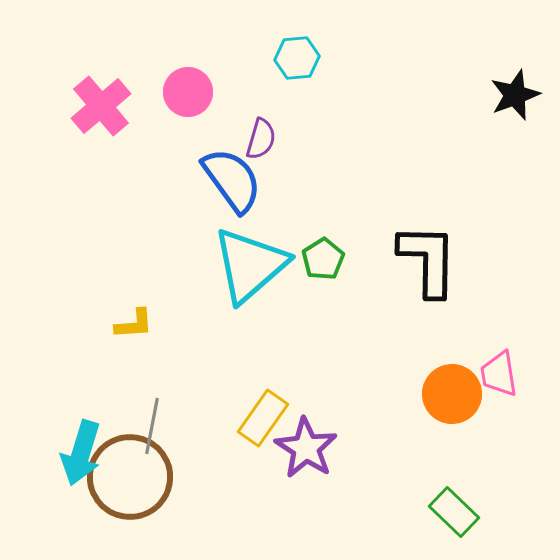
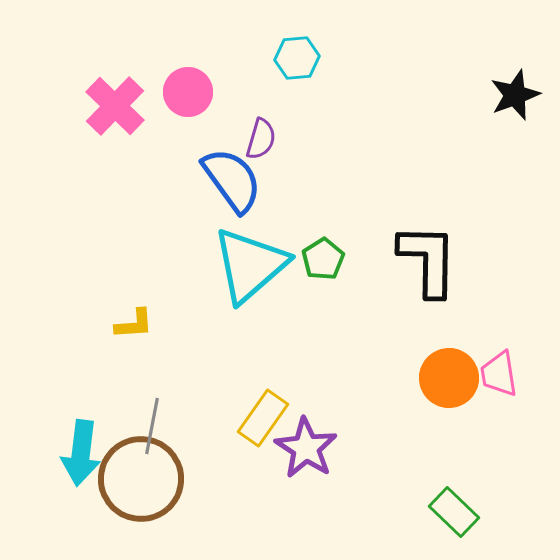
pink cross: moved 14 px right; rotated 6 degrees counterclockwise
orange circle: moved 3 px left, 16 px up
cyan arrow: rotated 10 degrees counterclockwise
brown circle: moved 11 px right, 2 px down
